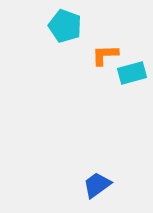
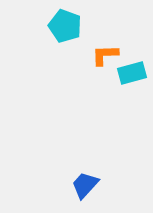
blue trapezoid: moved 12 px left; rotated 12 degrees counterclockwise
